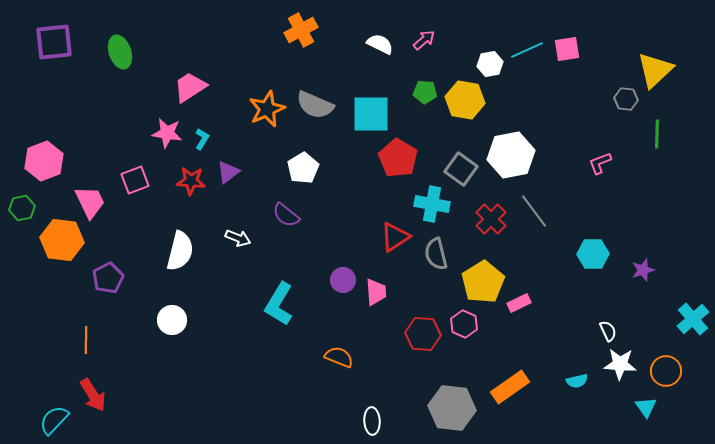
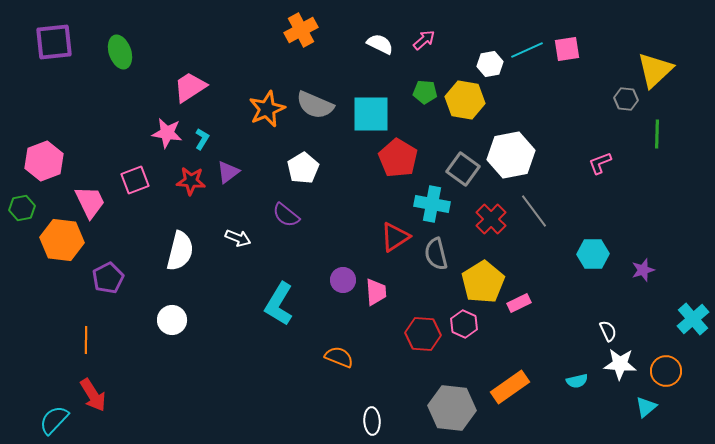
gray square at (461, 169): moved 2 px right
cyan triangle at (646, 407): rotated 25 degrees clockwise
